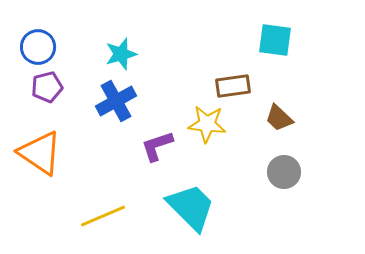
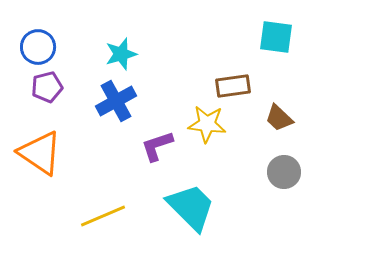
cyan square: moved 1 px right, 3 px up
